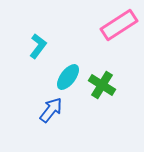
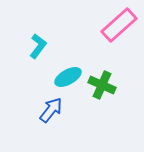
pink rectangle: rotated 9 degrees counterclockwise
cyan ellipse: rotated 24 degrees clockwise
green cross: rotated 8 degrees counterclockwise
